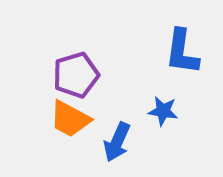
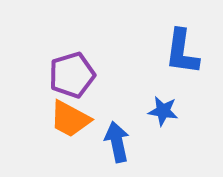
purple pentagon: moved 4 px left
blue arrow: rotated 144 degrees clockwise
